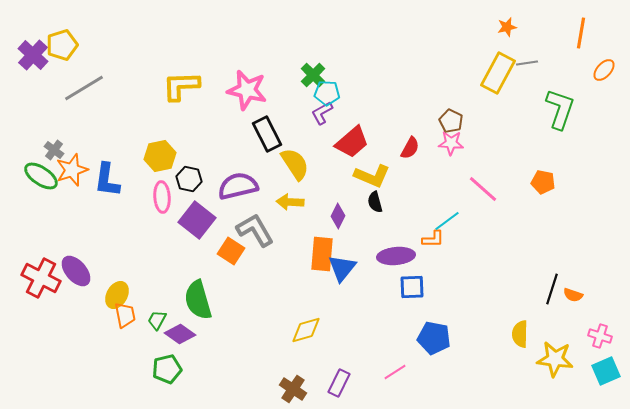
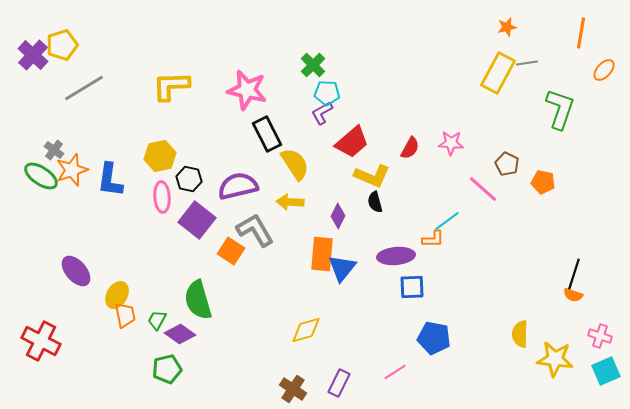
green cross at (313, 75): moved 10 px up
yellow L-shape at (181, 86): moved 10 px left
brown pentagon at (451, 121): moved 56 px right, 43 px down
blue L-shape at (107, 180): moved 3 px right
red cross at (41, 278): moved 63 px down
black line at (552, 289): moved 22 px right, 15 px up
